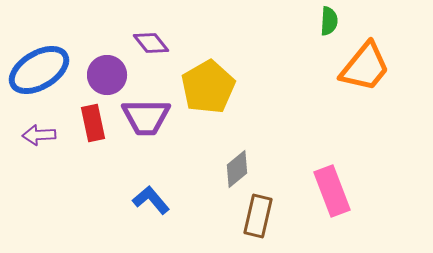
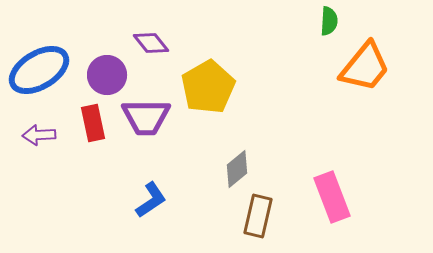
pink rectangle: moved 6 px down
blue L-shape: rotated 96 degrees clockwise
